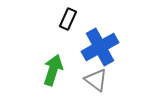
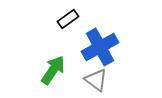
black rectangle: rotated 30 degrees clockwise
green arrow: rotated 16 degrees clockwise
